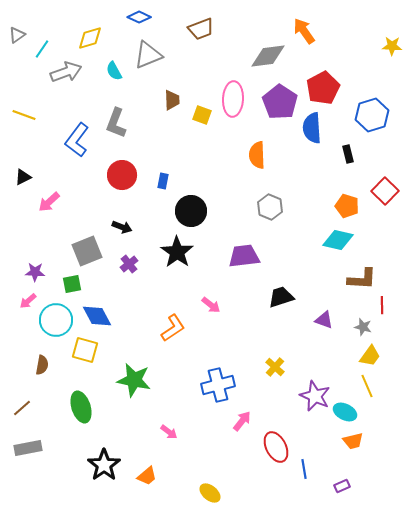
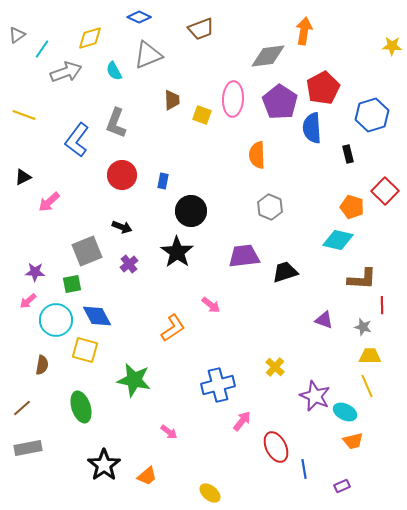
orange arrow at (304, 31): rotated 44 degrees clockwise
orange pentagon at (347, 206): moved 5 px right, 1 px down
black trapezoid at (281, 297): moved 4 px right, 25 px up
yellow trapezoid at (370, 356): rotated 125 degrees counterclockwise
